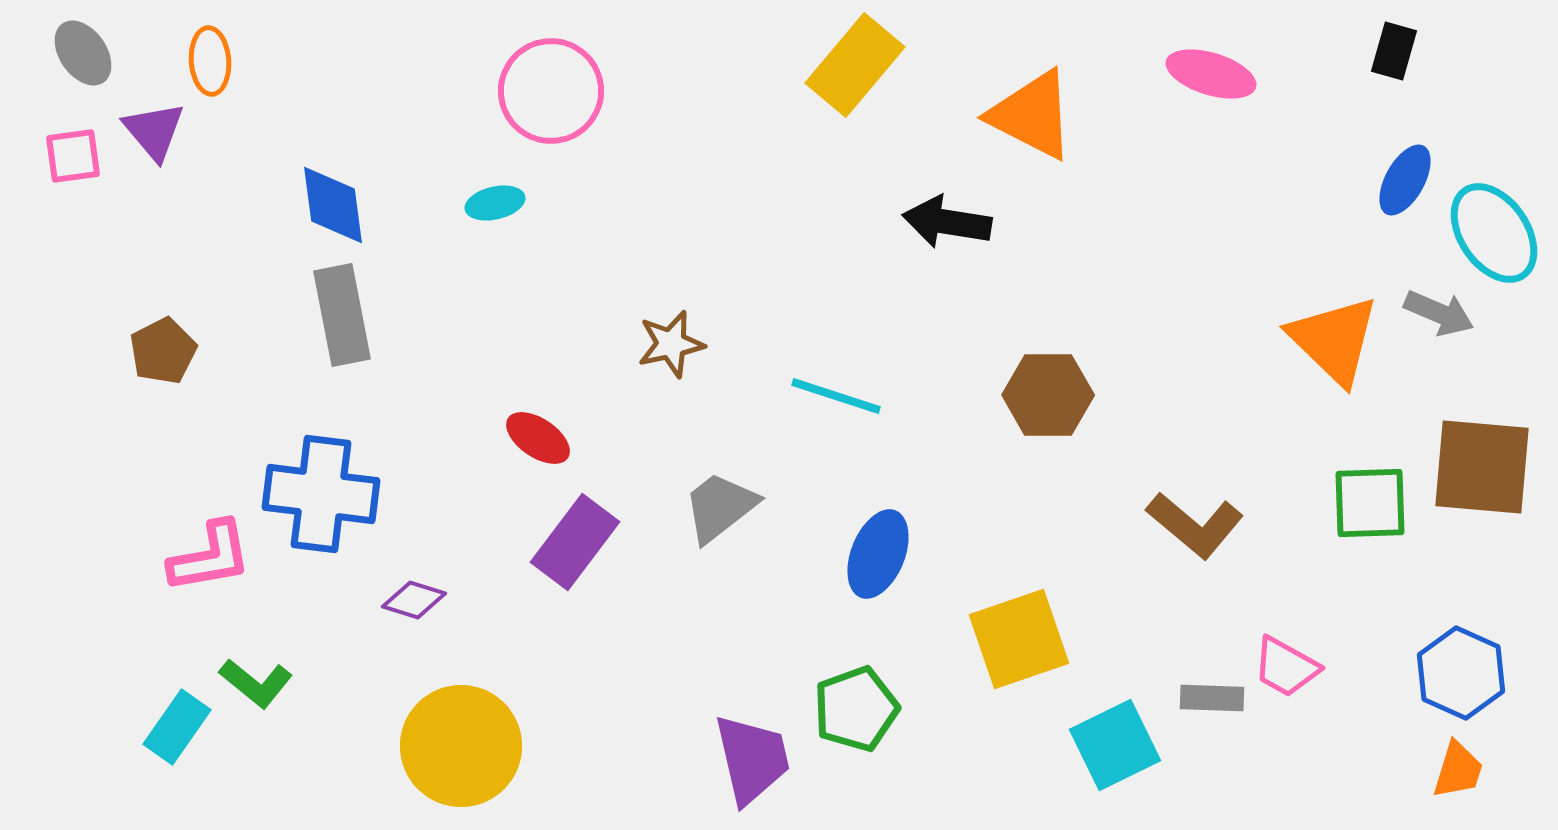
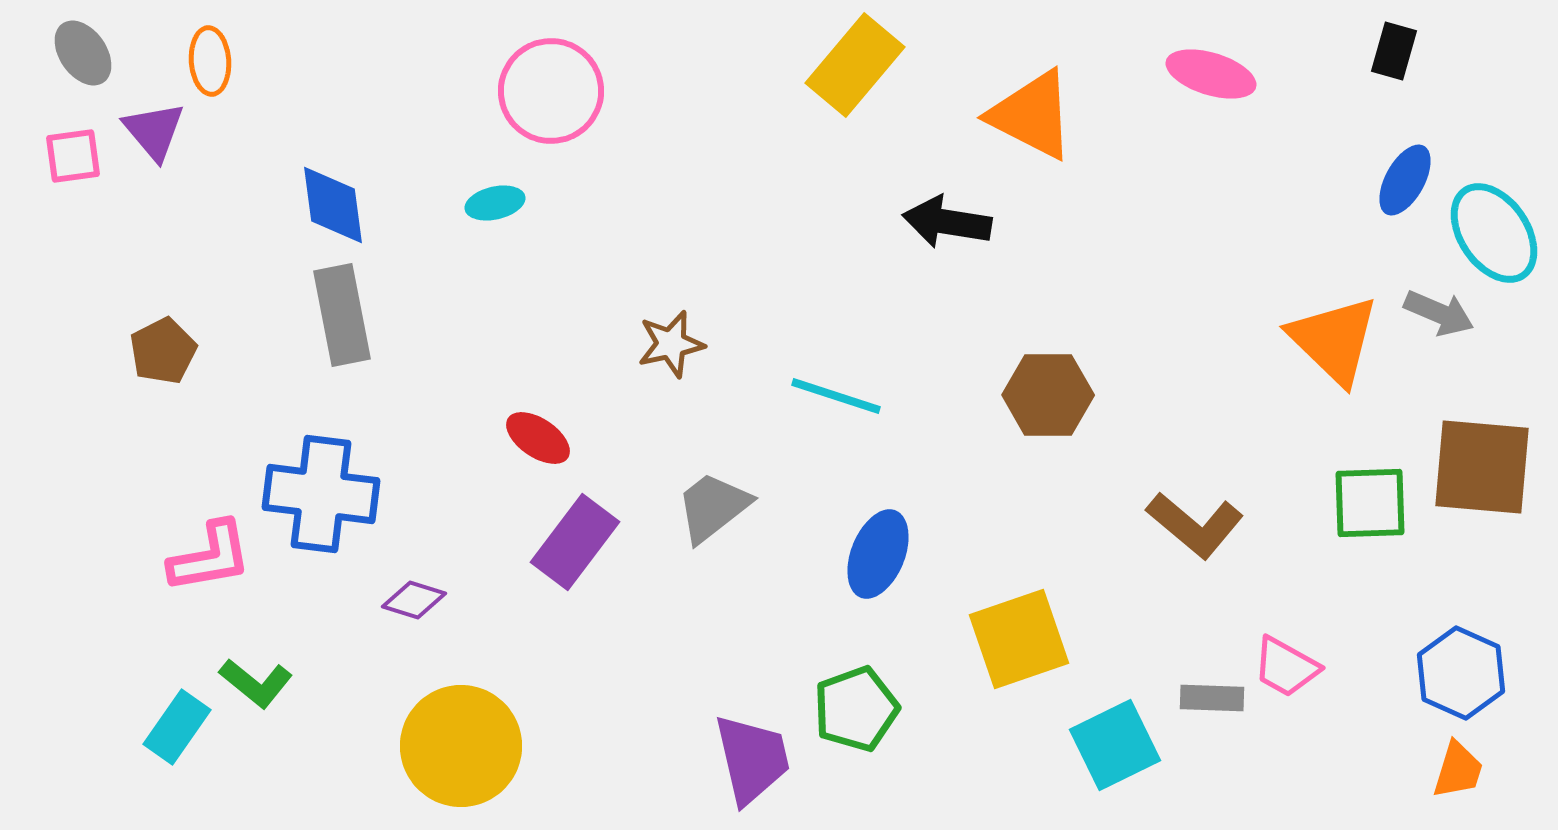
gray trapezoid at (720, 507): moved 7 px left
